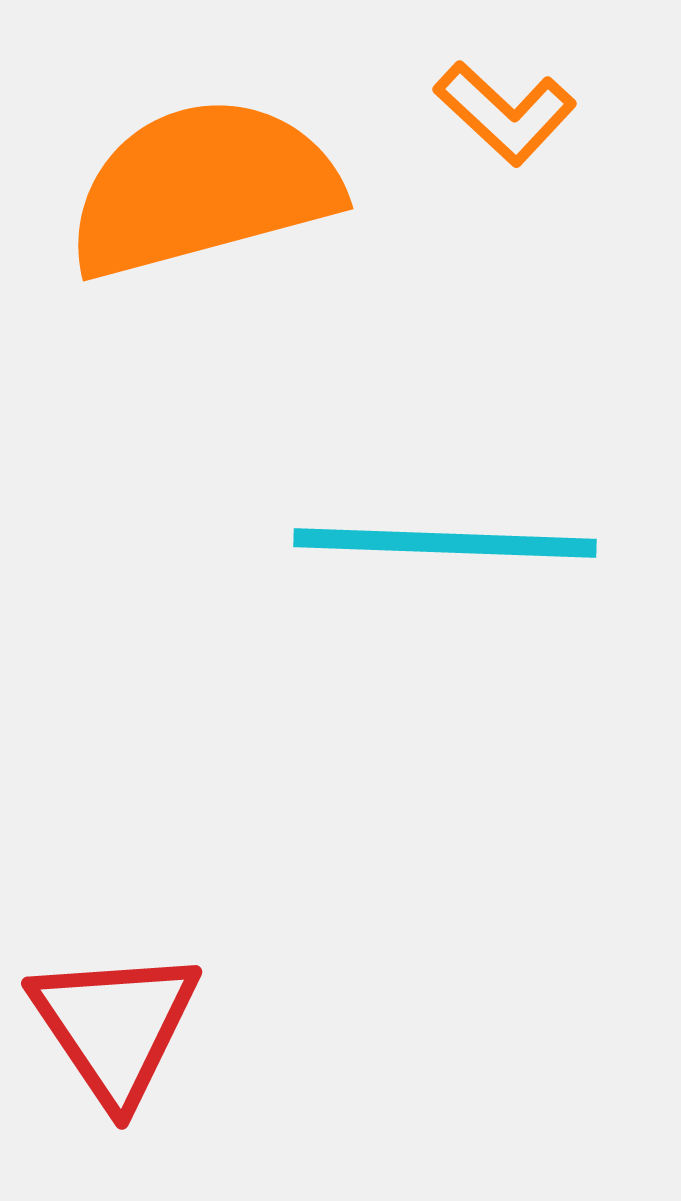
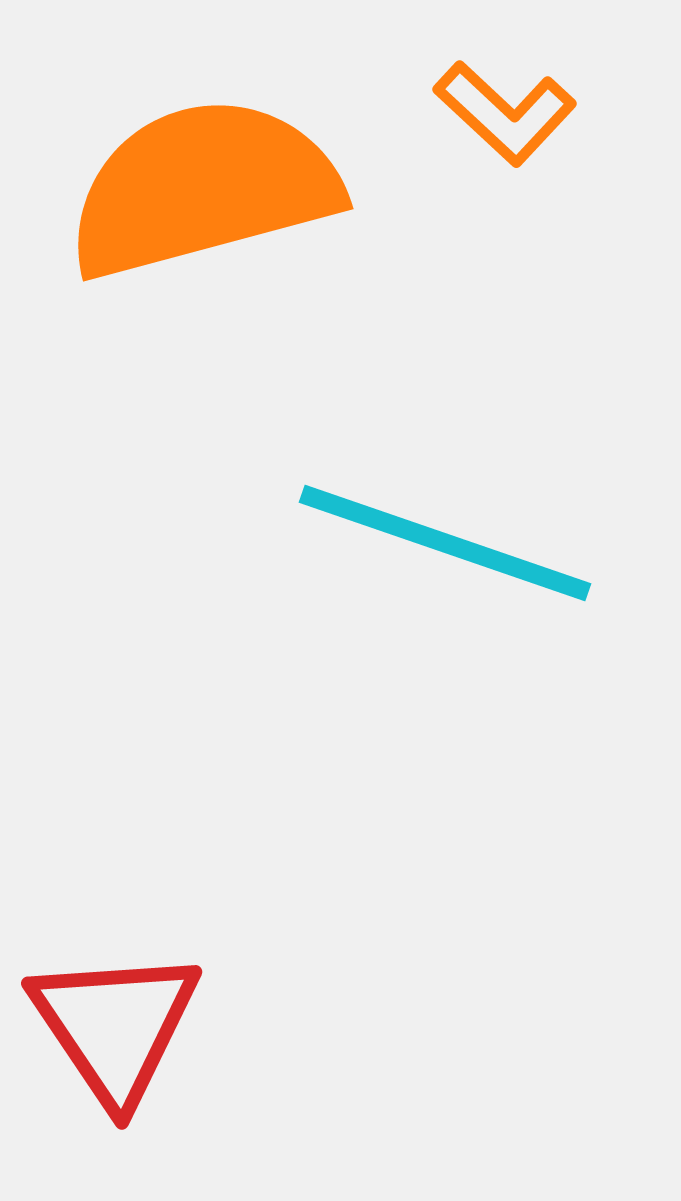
cyan line: rotated 17 degrees clockwise
